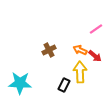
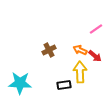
black rectangle: rotated 56 degrees clockwise
